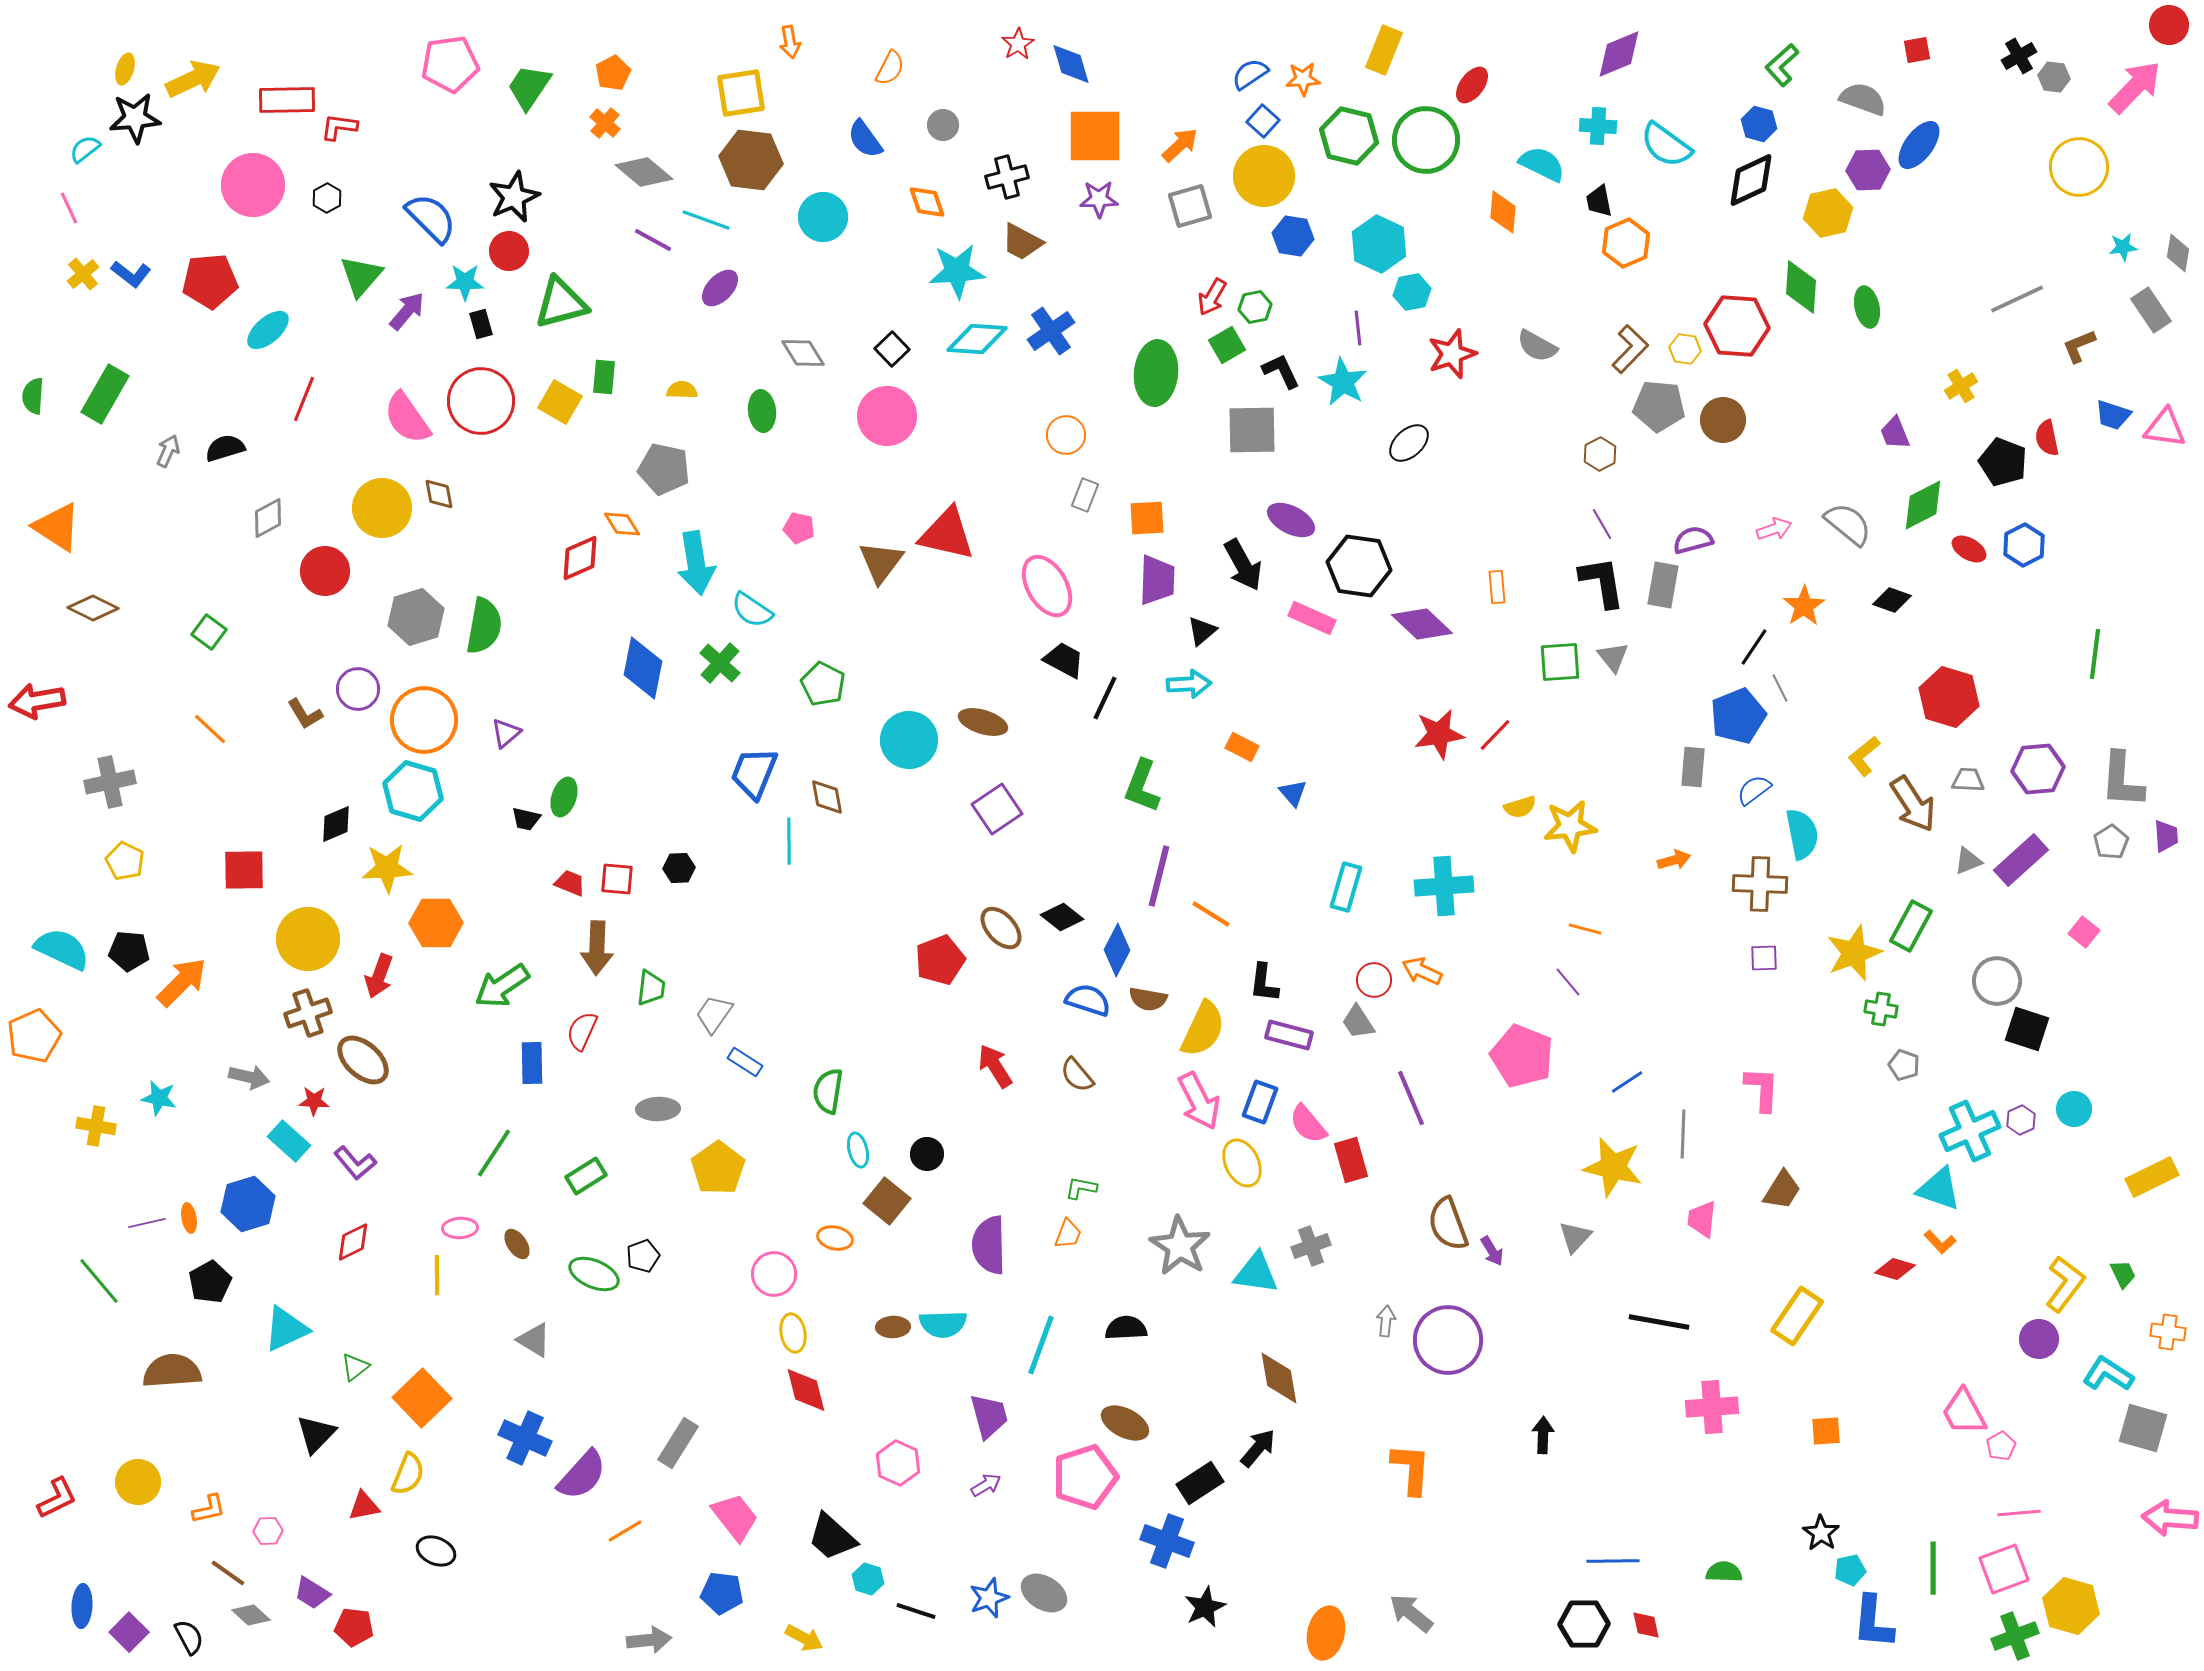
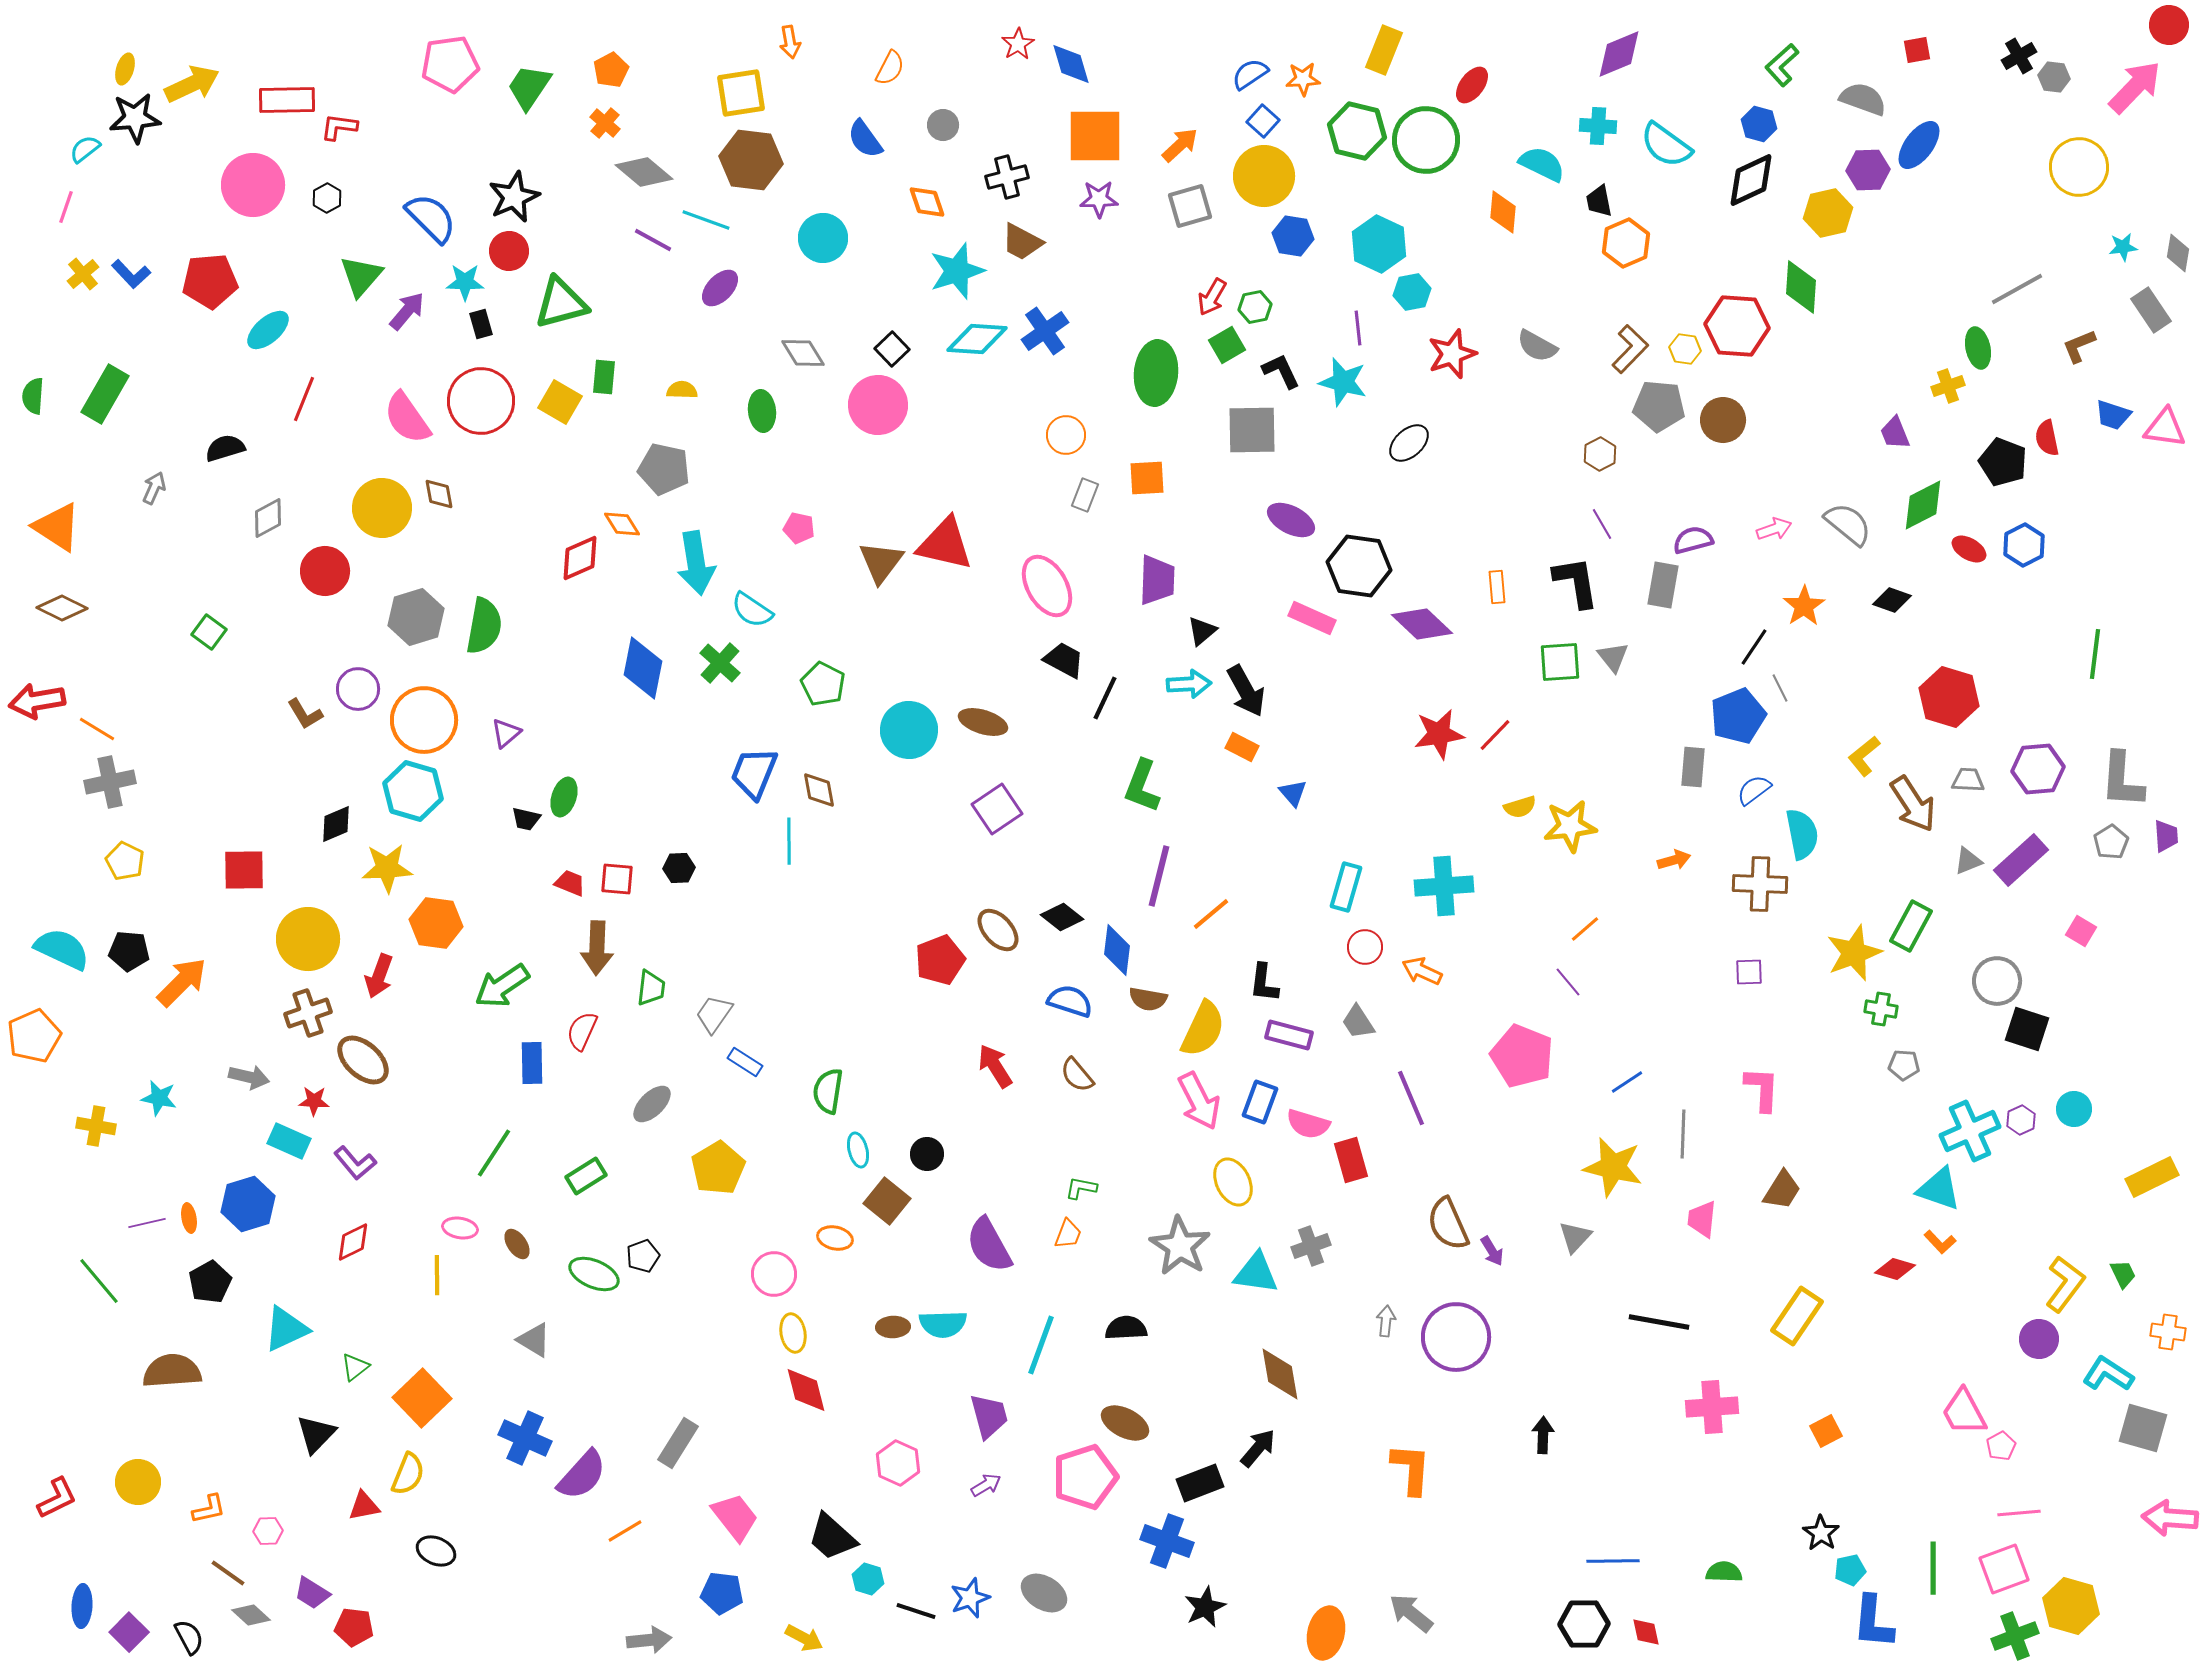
orange pentagon at (613, 73): moved 2 px left, 3 px up
yellow arrow at (193, 79): moved 1 px left, 5 px down
green hexagon at (1349, 136): moved 8 px right, 5 px up
pink line at (69, 208): moved 3 px left, 1 px up; rotated 44 degrees clockwise
cyan circle at (823, 217): moved 21 px down
cyan star at (957, 271): rotated 14 degrees counterclockwise
blue L-shape at (131, 274): rotated 9 degrees clockwise
gray line at (2017, 299): moved 10 px up; rotated 4 degrees counterclockwise
green ellipse at (1867, 307): moved 111 px right, 41 px down
blue cross at (1051, 331): moved 6 px left
cyan star at (1343, 382): rotated 15 degrees counterclockwise
yellow cross at (1961, 386): moved 13 px left; rotated 12 degrees clockwise
pink circle at (887, 416): moved 9 px left, 11 px up
gray arrow at (168, 451): moved 14 px left, 37 px down
orange square at (1147, 518): moved 40 px up
red triangle at (947, 534): moved 2 px left, 10 px down
black arrow at (1243, 565): moved 3 px right, 126 px down
black L-shape at (1602, 582): moved 26 px left
brown diamond at (93, 608): moved 31 px left
orange line at (210, 729): moved 113 px left; rotated 12 degrees counterclockwise
cyan circle at (909, 740): moved 10 px up
brown diamond at (827, 797): moved 8 px left, 7 px up
orange line at (1211, 914): rotated 72 degrees counterclockwise
orange hexagon at (436, 923): rotated 9 degrees clockwise
brown ellipse at (1001, 928): moved 3 px left, 2 px down
orange line at (1585, 929): rotated 56 degrees counterclockwise
pink square at (2084, 932): moved 3 px left, 1 px up; rotated 8 degrees counterclockwise
blue diamond at (1117, 950): rotated 21 degrees counterclockwise
purple square at (1764, 958): moved 15 px left, 14 px down
red circle at (1374, 980): moved 9 px left, 33 px up
blue semicircle at (1088, 1000): moved 18 px left, 1 px down
gray pentagon at (1904, 1065): rotated 16 degrees counterclockwise
gray ellipse at (658, 1109): moved 6 px left, 5 px up; rotated 42 degrees counterclockwise
pink semicircle at (1308, 1124): rotated 33 degrees counterclockwise
cyan rectangle at (289, 1141): rotated 18 degrees counterclockwise
yellow ellipse at (1242, 1163): moved 9 px left, 19 px down
yellow pentagon at (718, 1168): rotated 4 degrees clockwise
brown semicircle at (1448, 1224): rotated 4 degrees counterclockwise
pink ellipse at (460, 1228): rotated 12 degrees clockwise
purple semicircle at (989, 1245): rotated 28 degrees counterclockwise
purple circle at (1448, 1340): moved 8 px right, 3 px up
brown diamond at (1279, 1378): moved 1 px right, 4 px up
orange square at (1826, 1431): rotated 24 degrees counterclockwise
black rectangle at (1200, 1483): rotated 12 degrees clockwise
blue star at (989, 1598): moved 19 px left
red diamond at (1646, 1625): moved 7 px down
